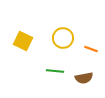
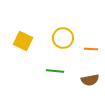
orange line: rotated 16 degrees counterclockwise
brown semicircle: moved 6 px right, 2 px down
